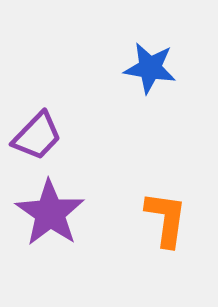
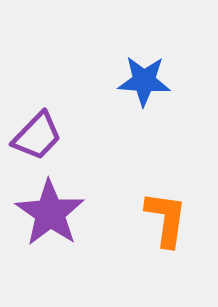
blue star: moved 6 px left, 13 px down; rotated 6 degrees counterclockwise
